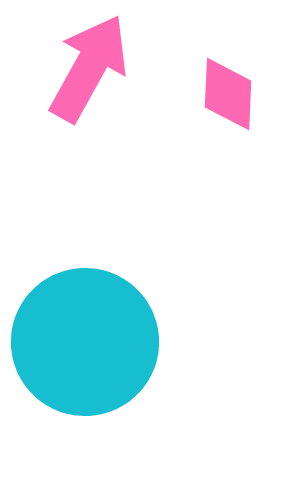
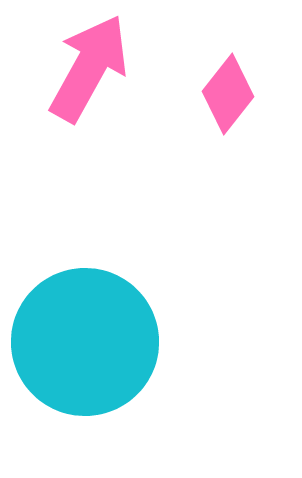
pink diamond: rotated 36 degrees clockwise
